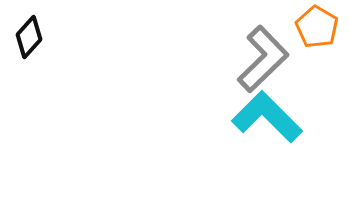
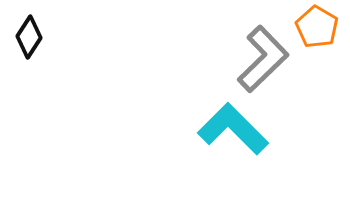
black diamond: rotated 9 degrees counterclockwise
cyan L-shape: moved 34 px left, 12 px down
